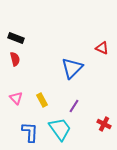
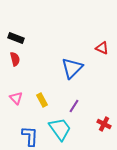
blue L-shape: moved 4 px down
